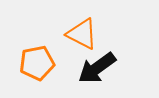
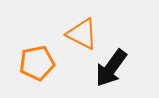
black arrow: moved 14 px right; rotated 18 degrees counterclockwise
